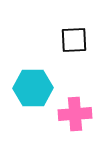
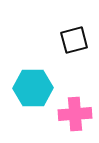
black square: rotated 12 degrees counterclockwise
